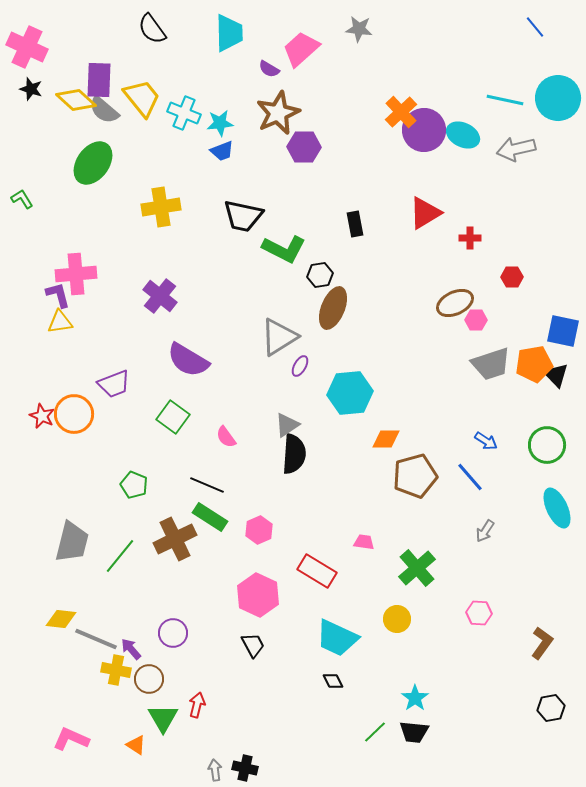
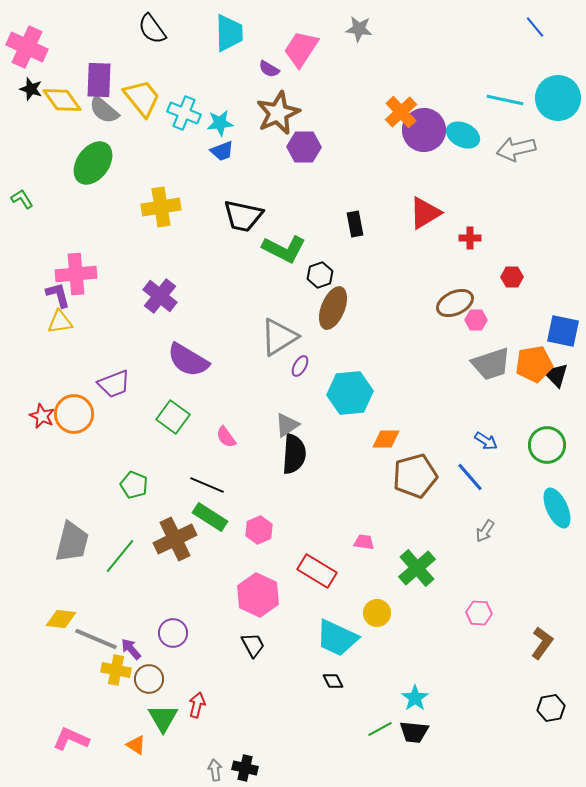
pink trapezoid at (301, 49): rotated 15 degrees counterclockwise
yellow diamond at (76, 100): moved 14 px left; rotated 12 degrees clockwise
black hexagon at (320, 275): rotated 10 degrees counterclockwise
yellow circle at (397, 619): moved 20 px left, 6 px up
green line at (375, 732): moved 5 px right, 3 px up; rotated 15 degrees clockwise
